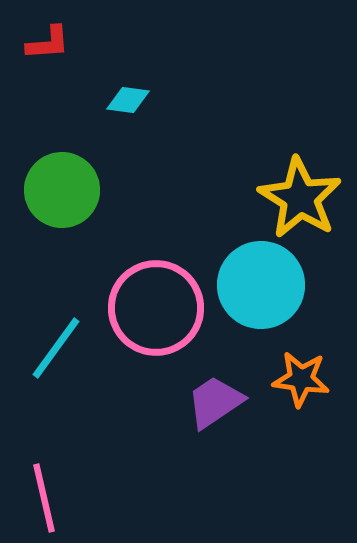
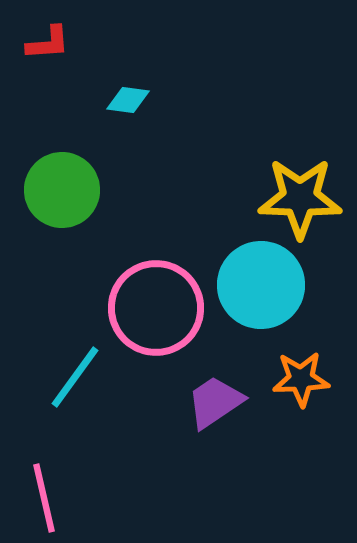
yellow star: rotated 30 degrees counterclockwise
cyan line: moved 19 px right, 29 px down
orange star: rotated 10 degrees counterclockwise
